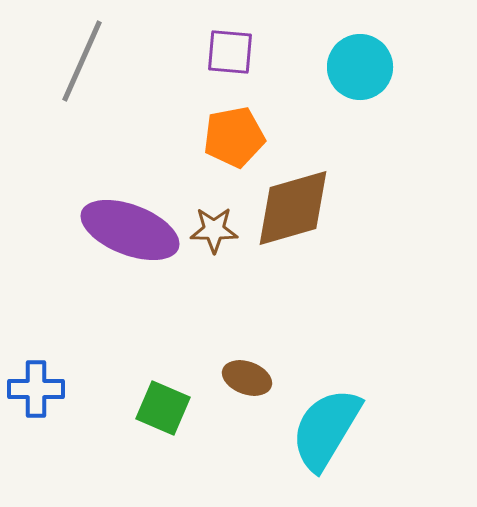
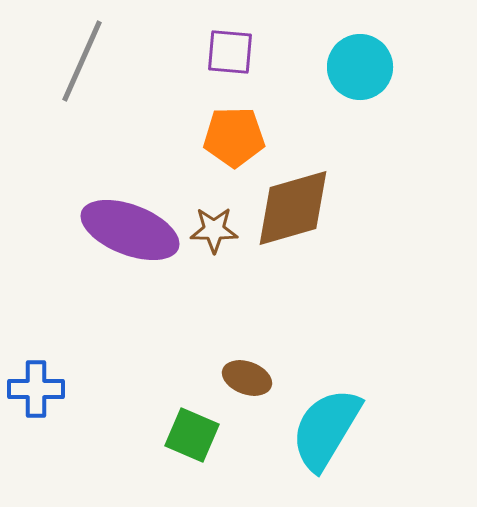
orange pentagon: rotated 10 degrees clockwise
green square: moved 29 px right, 27 px down
